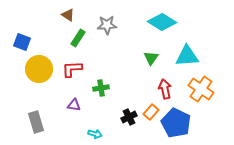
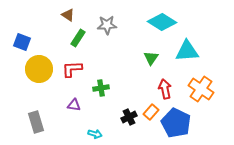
cyan triangle: moved 5 px up
